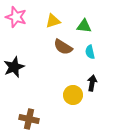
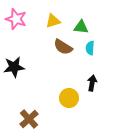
pink star: moved 2 px down
green triangle: moved 3 px left, 1 px down
cyan semicircle: moved 4 px up; rotated 16 degrees clockwise
black star: rotated 15 degrees clockwise
yellow circle: moved 4 px left, 3 px down
brown cross: rotated 36 degrees clockwise
